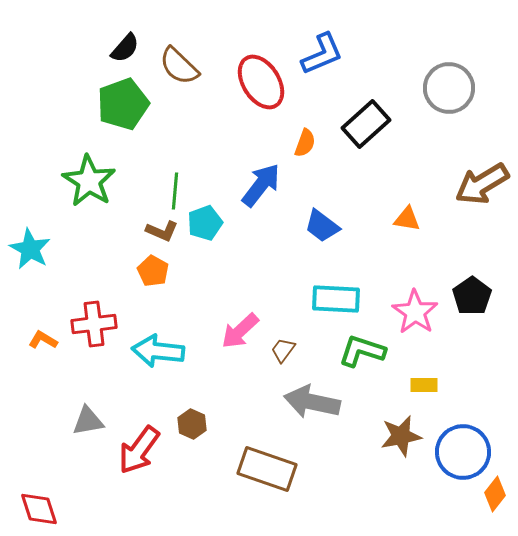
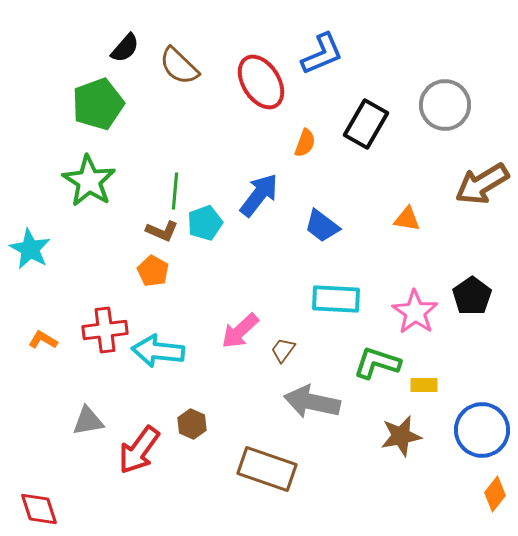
gray circle: moved 4 px left, 17 px down
green pentagon: moved 25 px left
black rectangle: rotated 18 degrees counterclockwise
blue arrow: moved 2 px left, 10 px down
red cross: moved 11 px right, 6 px down
green L-shape: moved 15 px right, 12 px down
blue circle: moved 19 px right, 22 px up
